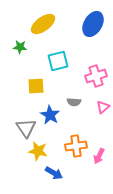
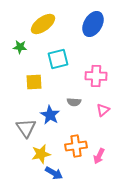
cyan square: moved 2 px up
pink cross: rotated 20 degrees clockwise
yellow square: moved 2 px left, 4 px up
pink triangle: moved 3 px down
yellow star: moved 3 px right, 3 px down; rotated 24 degrees counterclockwise
